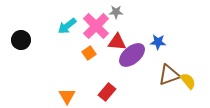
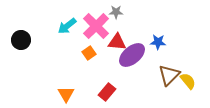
brown triangle: rotated 25 degrees counterclockwise
orange triangle: moved 1 px left, 2 px up
